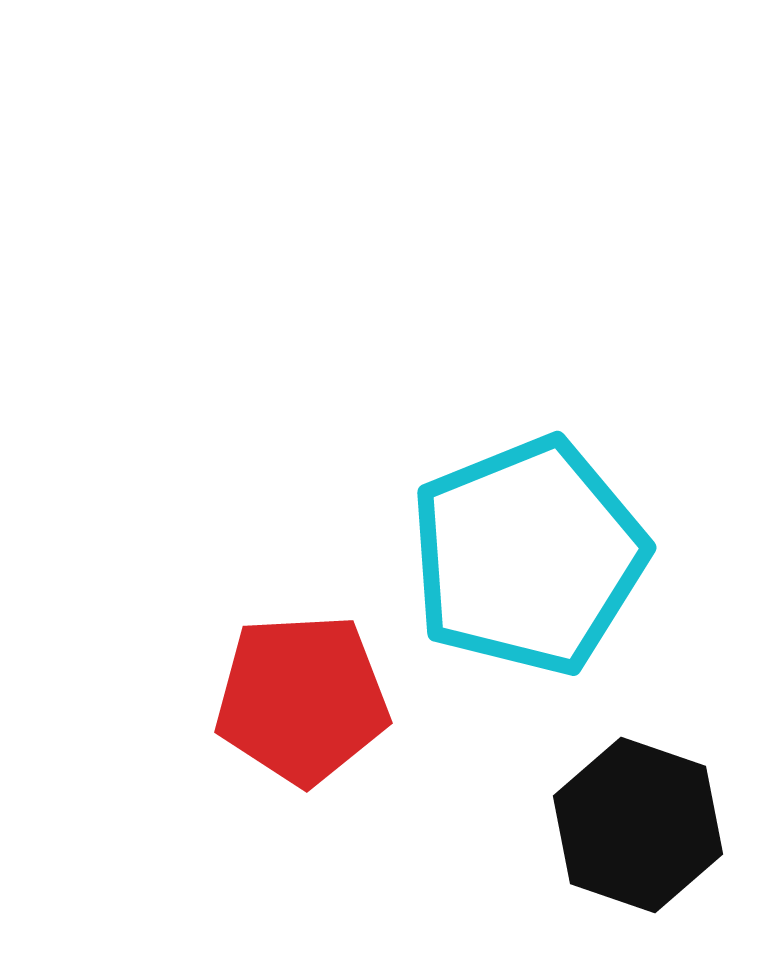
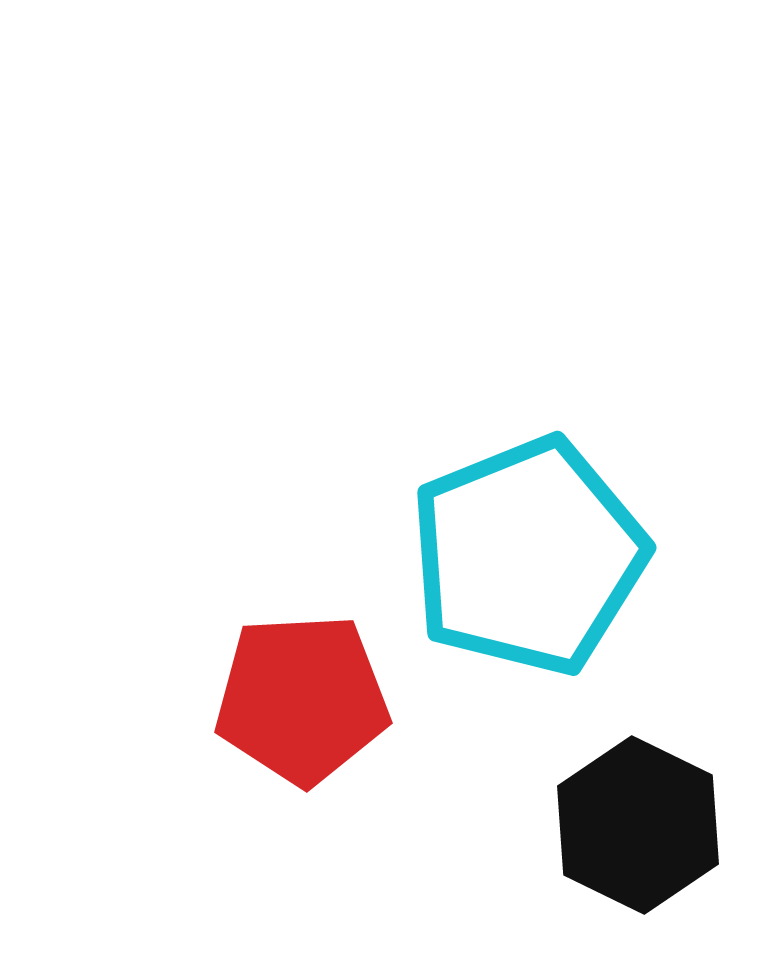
black hexagon: rotated 7 degrees clockwise
